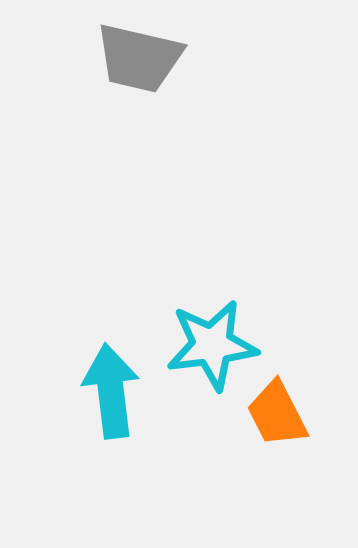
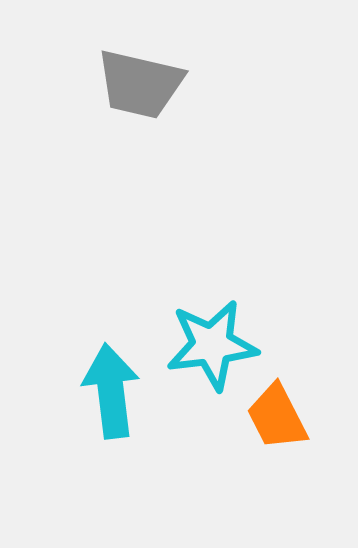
gray trapezoid: moved 1 px right, 26 px down
orange trapezoid: moved 3 px down
